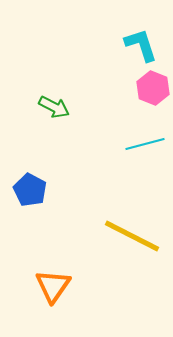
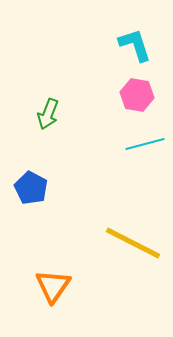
cyan L-shape: moved 6 px left
pink hexagon: moved 16 px left, 7 px down; rotated 12 degrees counterclockwise
green arrow: moved 6 px left, 7 px down; rotated 84 degrees clockwise
blue pentagon: moved 1 px right, 2 px up
yellow line: moved 1 px right, 7 px down
